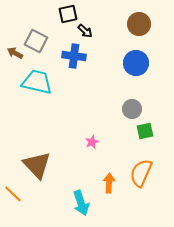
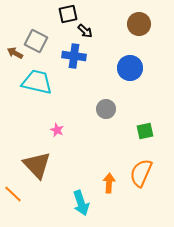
blue circle: moved 6 px left, 5 px down
gray circle: moved 26 px left
pink star: moved 35 px left, 12 px up; rotated 24 degrees counterclockwise
